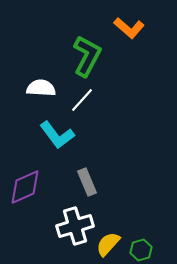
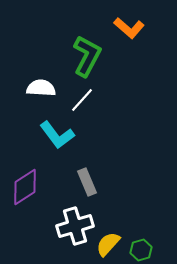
purple diamond: rotated 9 degrees counterclockwise
